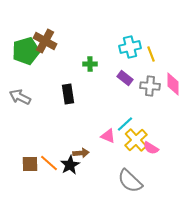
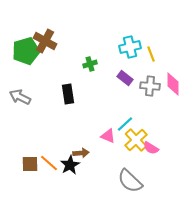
green cross: rotated 16 degrees counterclockwise
